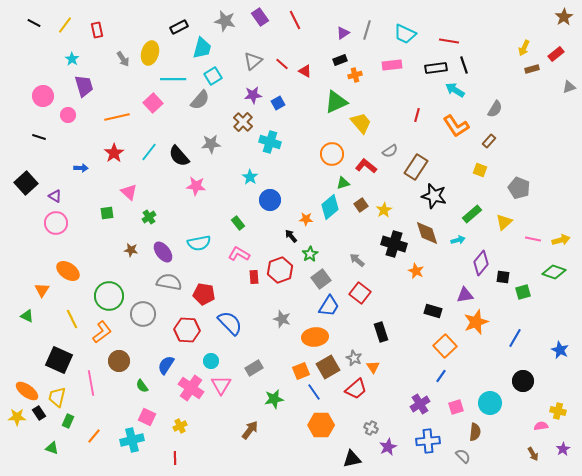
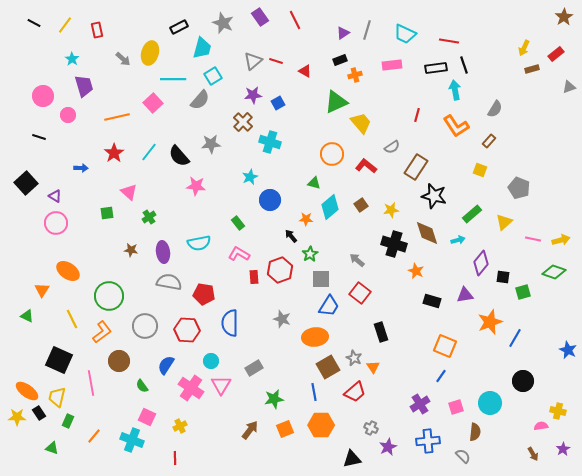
gray star at (225, 21): moved 2 px left, 2 px down; rotated 10 degrees clockwise
gray arrow at (123, 59): rotated 14 degrees counterclockwise
red line at (282, 64): moved 6 px left, 3 px up; rotated 24 degrees counterclockwise
cyan arrow at (455, 90): rotated 48 degrees clockwise
gray semicircle at (390, 151): moved 2 px right, 4 px up
cyan star at (250, 177): rotated 14 degrees clockwise
green triangle at (343, 183): moved 29 px left; rotated 32 degrees clockwise
yellow star at (384, 210): moved 7 px right; rotated 21 degrees clockwise
purple ellipse at (163, 252): rotated 30 degrees clockwise
gray square at (321, 279): rotated 36 degrees clockwise
black rectangle at (433, 311): moved 1 px left, 10 px up
gray circle at (143, 314): moved 2 px right, 12 px down
orange star at (476, 322): moved 14 px right
blue semicircle at (230, 323): rotated 136 degrees counterclockwise
orange square at (445, 346): rotated 25 degrees counterclockwise
blue star at (560, 350): moved 8 px right
orange square at (301, 371): moved 16 px left, 58 px down
red trapezoid at (356, 389): moved 1 px left, 3 px down
blue line at (314, 392): rotated 24 degrees clockwise
cyan cross at (132, 440): rotated 35 degrees clockwise
